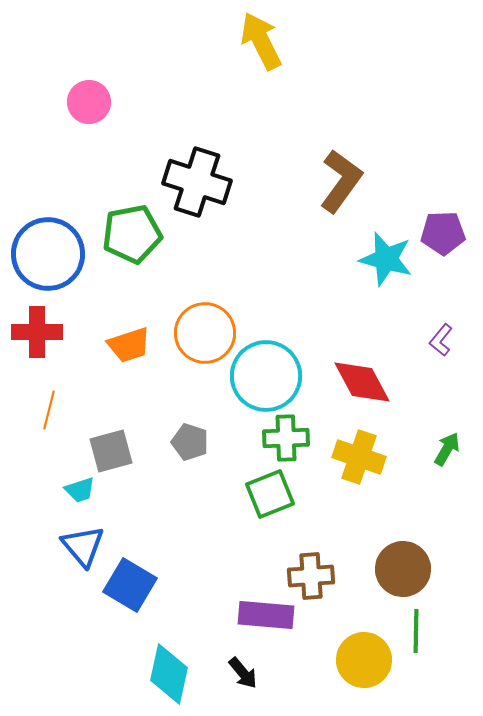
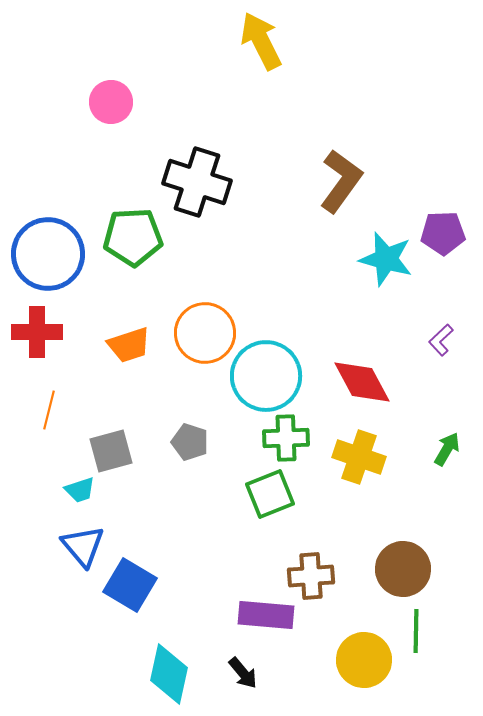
pink circle: moved 22 px right
green pentagon: moved 1 px right, 3 px down; rotated 8 degrees clockwise
purple L-shape: rotated 8 degrees clockwise
